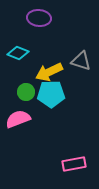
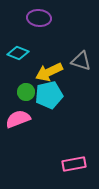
cyan pentagon: moved 2 px left, 1 px down; rotated 12 degrees counterclockwise
